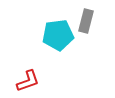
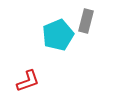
cyan pentagon: rotated 16 degrees counterclockwise
